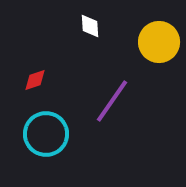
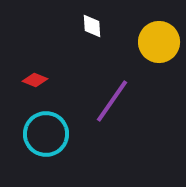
white diamond: moved 2 px right
red diamond: rotated 40 degrees clockwise
